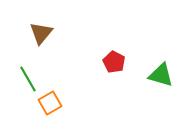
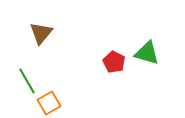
green triangle: moved 14 px left, 22 px up
green line: moved 1 px left, 2 px down
orange square: moved 1 px left
